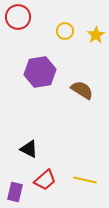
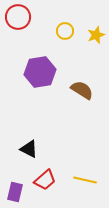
yellow star: rotated 12 degrees clockwise
